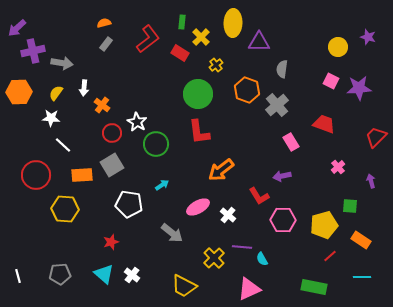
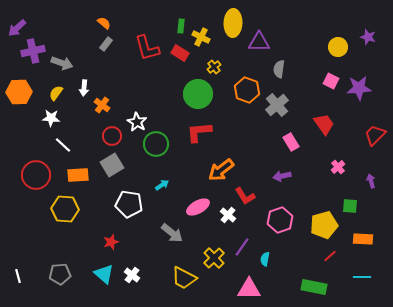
green rectangle at (182, 22): moved 1 px left, 4 px down
orange semicircle at (104, 23): rotated 56 degrees clockwise
yellow cross at (201, 37): rotated 18 degrees counterclockwise
red L-shape at (148, 39): moved 1 px left, 9 px down; rotated 112 degrees clockwise
gray arrow at (62, 63): rotated 10 degrees clockwise
yellow cross at (216, 65): moved 2 px left, 2 px down
gray semicircle at (282, 69): moved 3 px left
red trapezoid at (324, 124): rotated 35 degrees clockwise
red L-shape at (199, 132): rotated 92 degrees clockwise
red circle at (112, 133): moved 3 px down
red trapezoid at (376, 137): moved 1 px left, 2 px up
orange rectangle at (82, 175): moved 4 px left
red L-shape at (259, 196): moved 14 px left
pink hexagon at (283, 220): moved 3 px left; rotated 20 degrees counterclockwise
orange rectangle at (361, 240): moved 2 px right, 1 px up; rotated 30 degrees counterclockwise
purple line at (242, 247): rotated 60 degrees counterclockwise
cyan semicircle at (262, 259): moved 3 px right; rotated 40 degrees clockwise
yellow trapezoid at (184, 286): moved 8 px up
pink triangle at (249, 289): rotated 25 degrees clockwise
